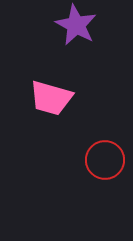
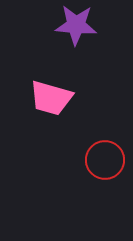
purple star: rotated 24 degrees counterclockwise
